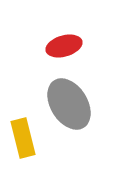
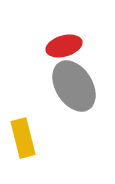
gray ellipse: moved 5 px right, 18 px up
